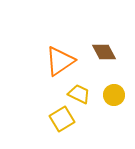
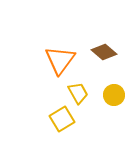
brown diamond: rotated 20 degrees counterclockwise
orange triangle: moved 1 px up; rotated 20 degrees counterclockwise
yellow trapezoid: moved 1 px left, 1 px up; rotated 35 degrees clockwise
